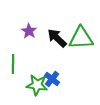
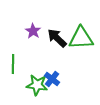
purple star: moved 4 px right
